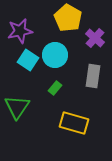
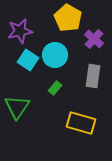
purple cross: moved 1 px left, 1 px down
yellow rectangle: moved 7 px right
